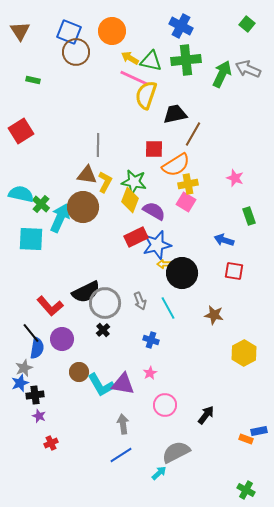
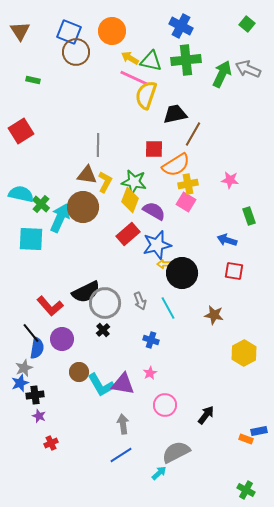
pink star at (235, 178): moved 5 px left, 2 px down; rotated 12 degrees counterclockwise
red rectangle at (136, 237): moved 8 px left, 3 px up; rotated 15 degrees counterclockwise
blue arrow at (224, 240): moved 3 px right
